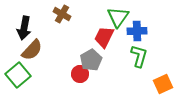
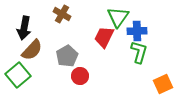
green L-shape: moved 4 px up
gray pentagon: moved 24 px left, 4 px up
red circle: moved 2 px down
